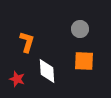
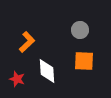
gray circle: moved 1 px down
orange L-shape: rotated 30 degrees clockwise
